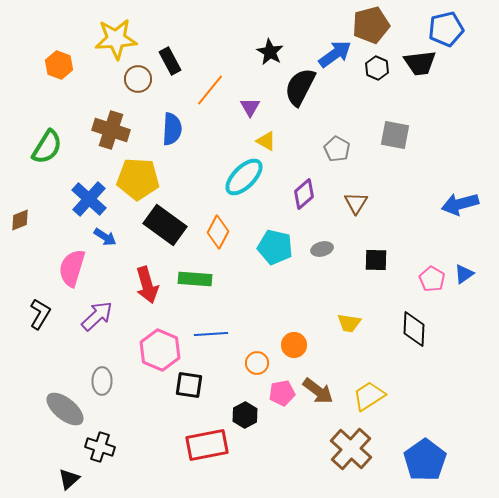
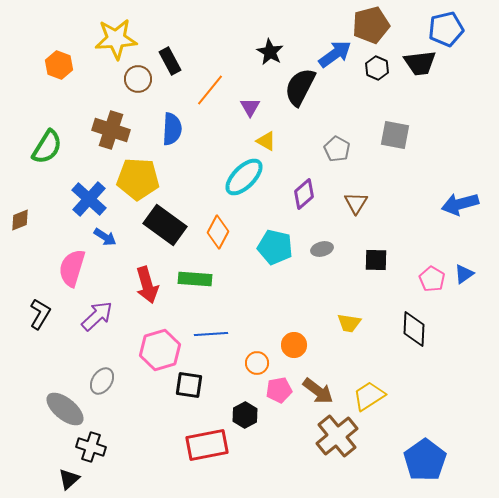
pink hexagon at (160, 350): rotated 21 degrees clockwise
gray ellipse at (102, 381): rotated 32 degrees clockwise
pink pentagon at (282, 393): moved 3 px left, 3 px up
black cross at (100, 447): moved 9 px left
brown cross at (351, 449): moved 14 px left, 13 px up; rotated 9 degrees clockwise
